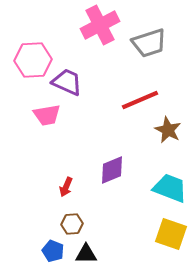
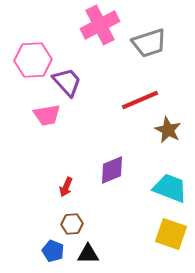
purple trapezoid: rotated 24 degrees clockwise
black triangle: moved 2 px right
